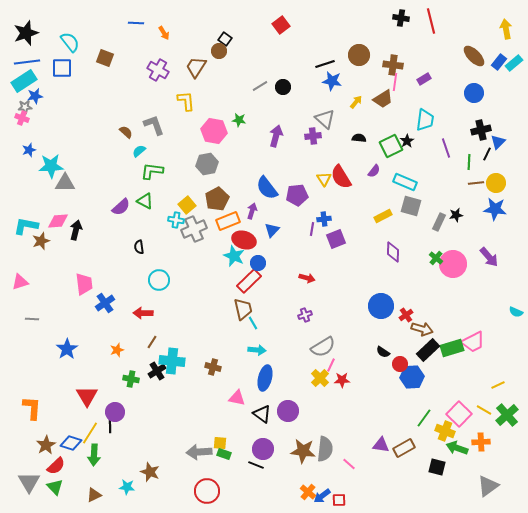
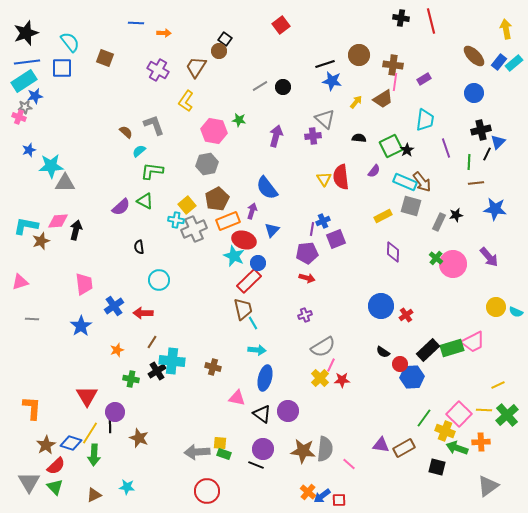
orange arrow at (164, 33): rotated 56 degrees counterclockwise
yellow L-shape at (186, 101): rotated 140 degrees counterclockwise
pink cross at (22, 118): moved 3 px left, 1 px up
black star at (407, 141): moved 9 px down
red semicircle at (341, 177): rotated 25 degrees clockwise
yellow circle at (496, 183): moved 124 px down
purple pentagon at (297, 195): moved 10 px right, 58 px down
blue cross at (324, 219): moved 1 px left, 2 px down; rotated 16 degrees counterclockwise
blue cross at (105, 303): moved 9 px right, 3 px down
brown arrow at (422, 329): moved 147 px up; rotated 35 degrees clockwise
blue star at (67, 349): moved 14 px right, 23 px up
yellow line at (484, 410): rotated 28 degrees counterclockwise
gray arrow at (199, 452): moved 2 px left
brown star at (150, 472): moved 11 px left, 34 px up
